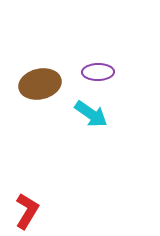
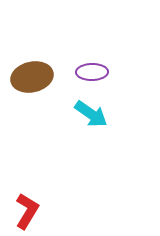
purple ellipse: moved 6 px left
brown ellipse: moved 8 px left, 7 px up
